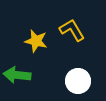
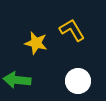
yellow star: moved 2 px down
green arrow: moved 5 px down
